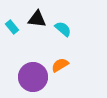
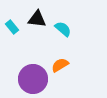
purple circle: moved 2 px down
